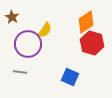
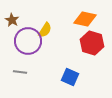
brown star: moved 3 px down
orange diamond: moved 1 px left, 3 px up; rotated 45 degrees clockwise
purple circle: moved 3 px up
